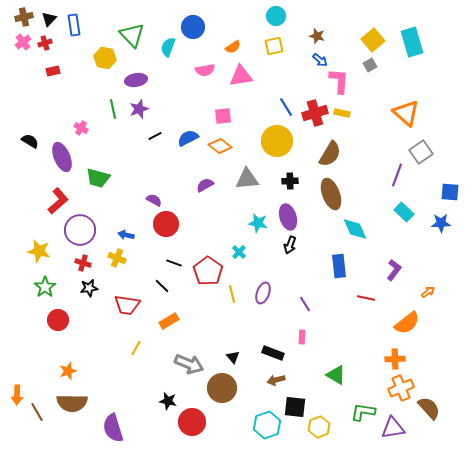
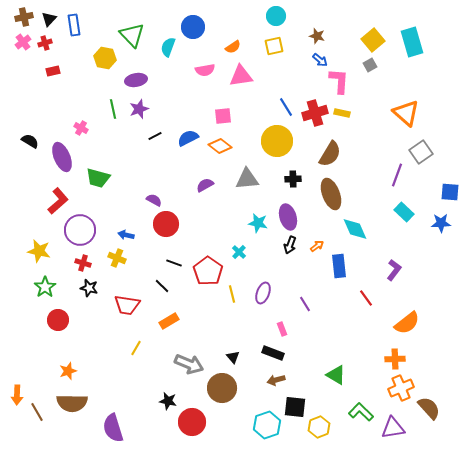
black cross at (290, 181): moved 3 px right, 2 px up
black star at (89, 288): rotated 24 degrees clockwise
orange arrow at (428, 292): moved 111 px left, 46 px up
red line at (366, 298): rotated 42 degrees clockwise
pink rectangle at (302, 337): moved 20 px left, 8 px up; rotated 24 degrees counterclockwise
green L-shape at (363, 412): moved 2 px left; rotated 35 degrees clockwise
